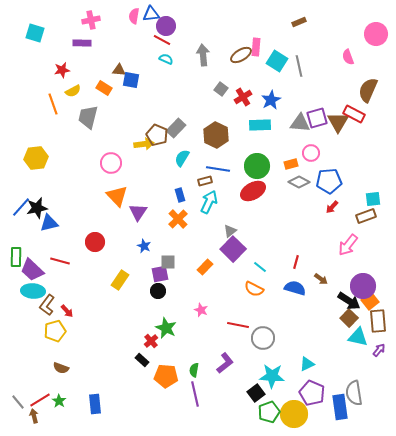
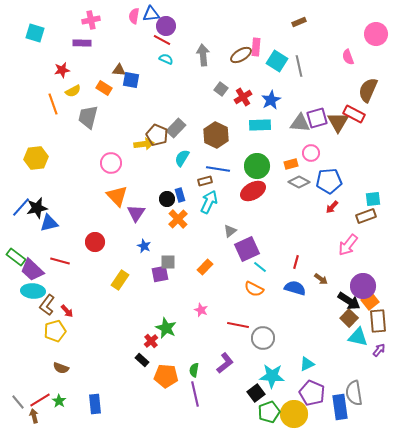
purple triangle at (138, 212): moved 2 px left, 1 px down
purple square at (233, 249): moved 14 px right; rotated 20 degrees clockwise
green rectangle at (16, 257): rotated 54 degrees counterclockwise
black circle at (158, 291): moved 9 px right, 92 px up
